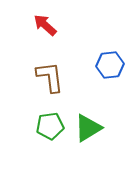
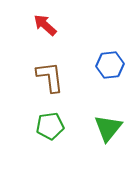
green triangle: moved 20 px right; rotated 20 degrees counterclockwise
